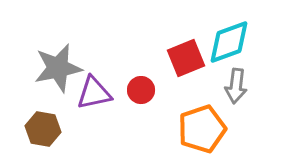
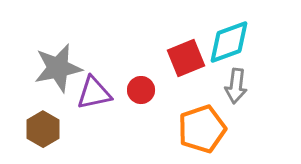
brown hexagon: rotated 20 degrees clockwise
